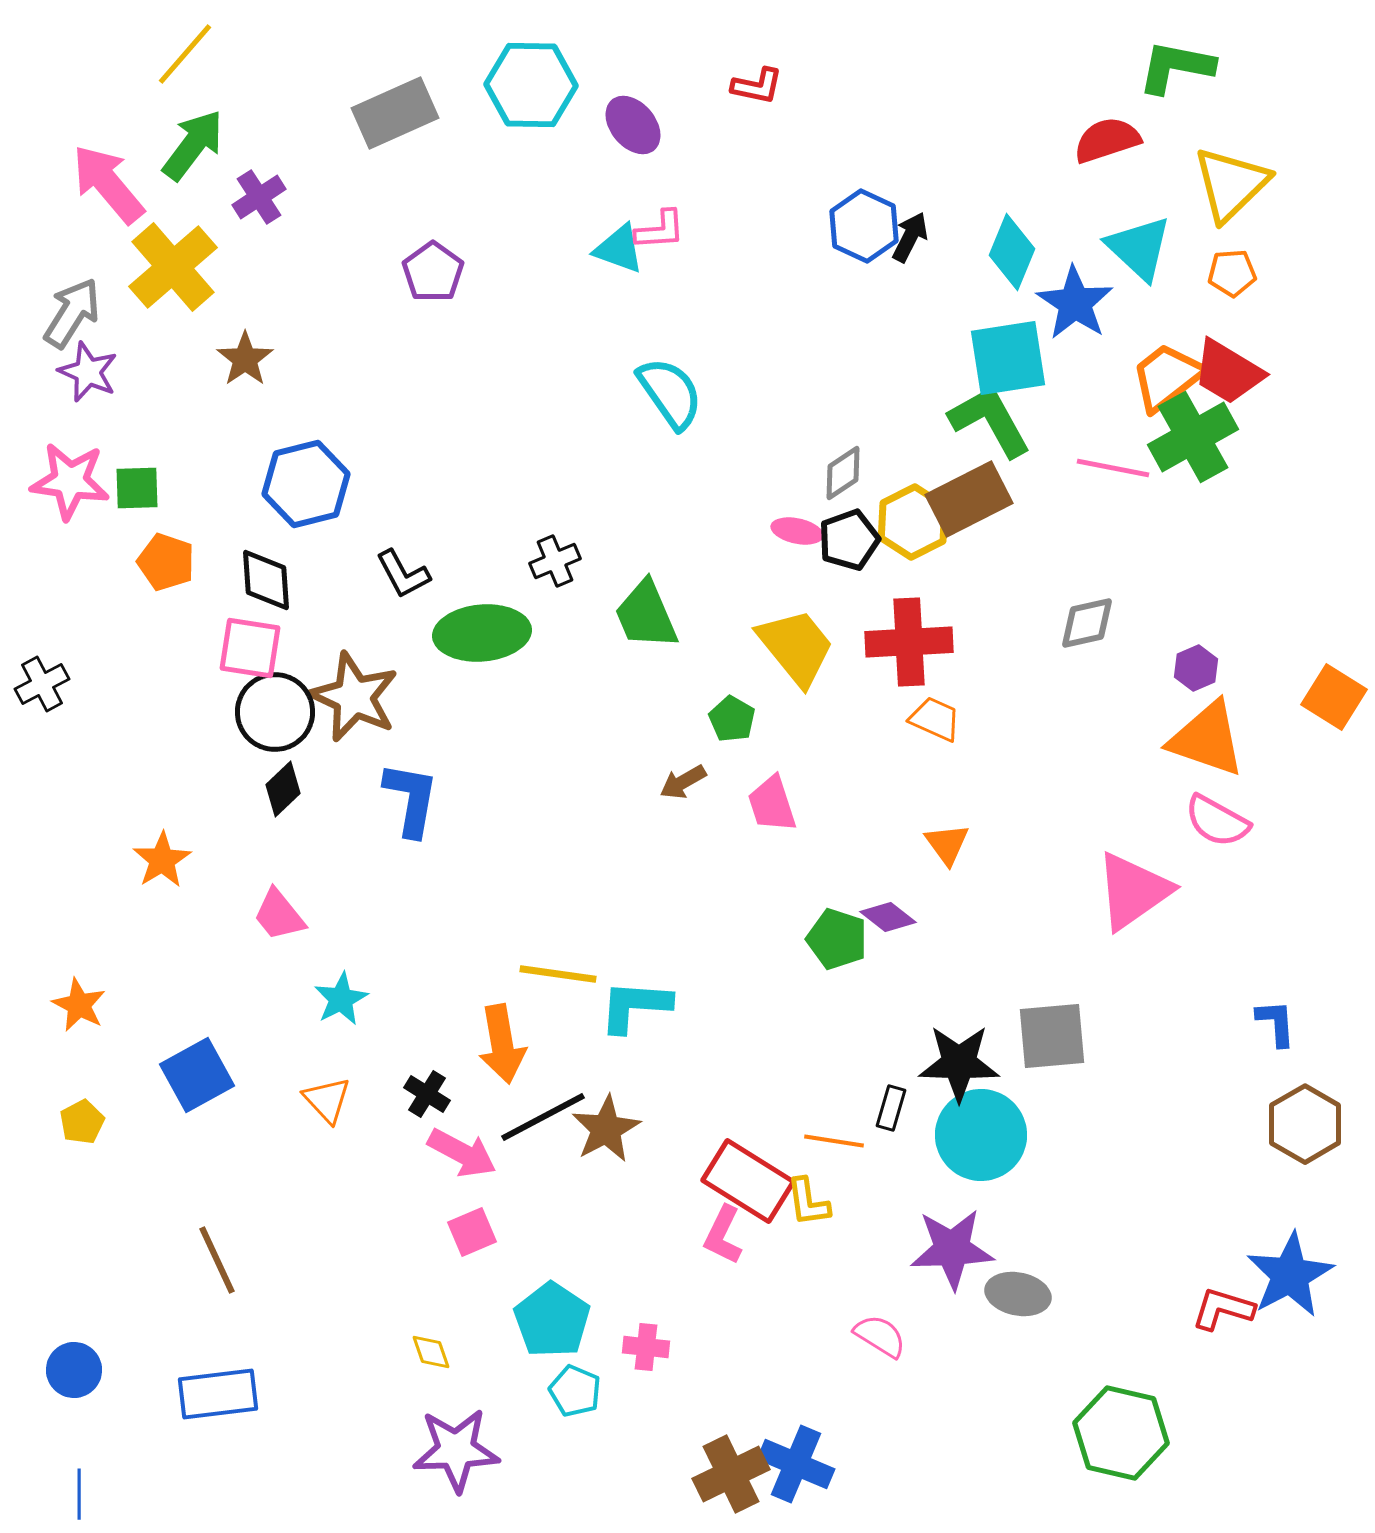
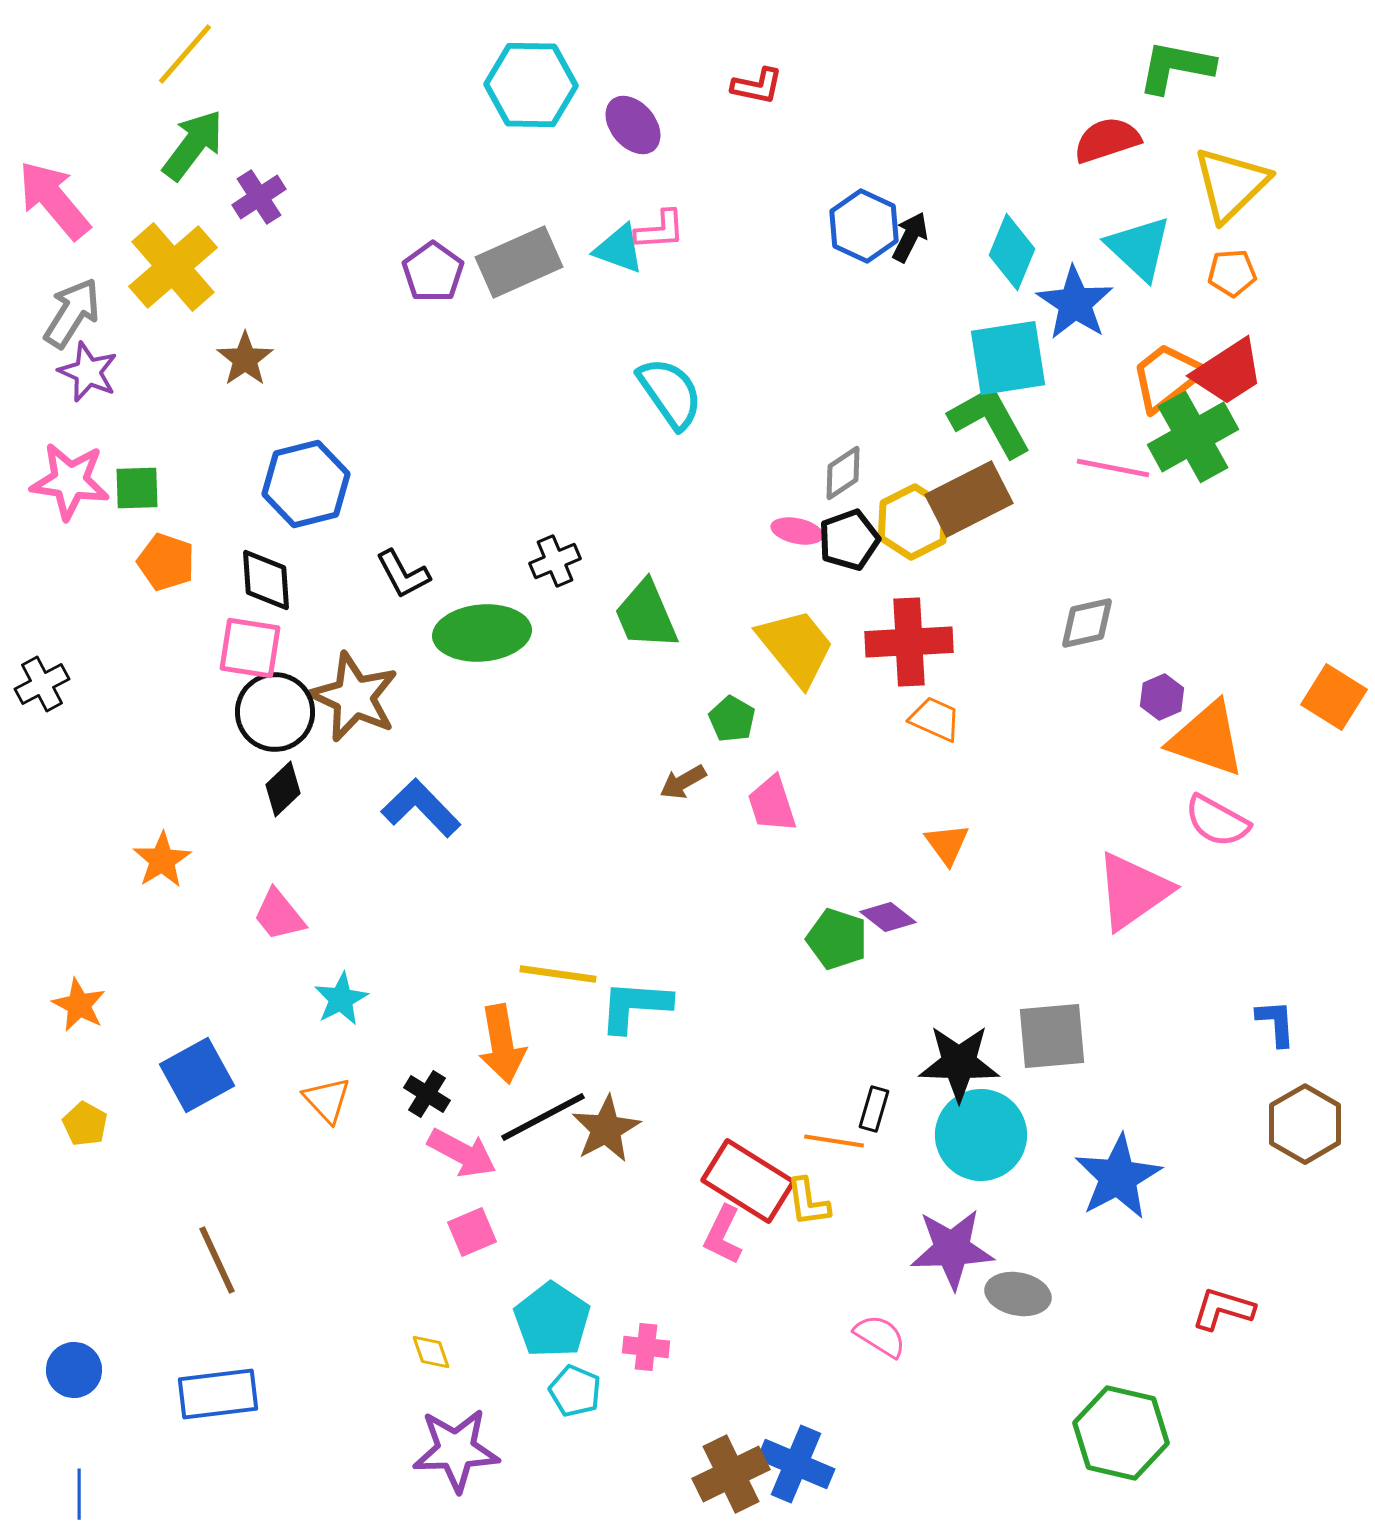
gray rectangle at (395, 113): moved 124 px right, 149 px down
pink arrow at (108, 184): moved 54 px left, 16 px down
red trapezoid at (1228, 372): rotated 64 degrees counterclockwise
purple hexagon at (1196, 668): moved 34 px left, 29 px down
blue L-shape at (411, 799): moved 10 px right, 9 px down; rotated 54 degrees counterclockwise
black rectangle at (891, 1108): moved 17 px left, 1 px down
yellow pentagon at (82, 1122): moved 3 px right, 2 px down; rotated 15 degrees counterclockwise
blue star at (1290, 1275): moved 172 px left, 98 px up
